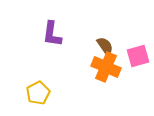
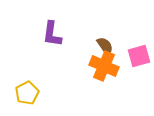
pink square: moved 1 px right
orange cross: moved 2 px left, 1 px up
yellow pentagon: moved 11 px left
